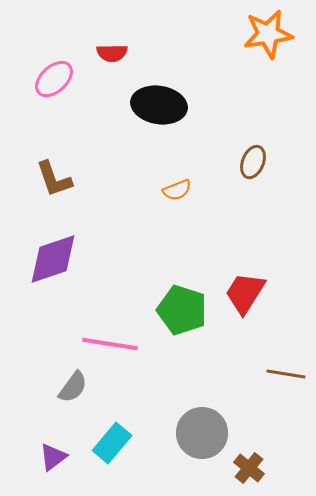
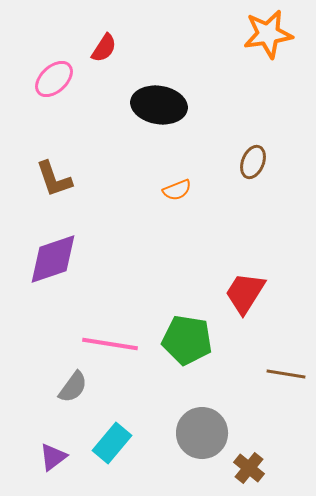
red semicircle: moved 8 px left, 5 px up; rotated 56 degrees counterclockwise
green pentagon: moved 5 px right, 30 px down; rotated 9 degrees counterclockwise
